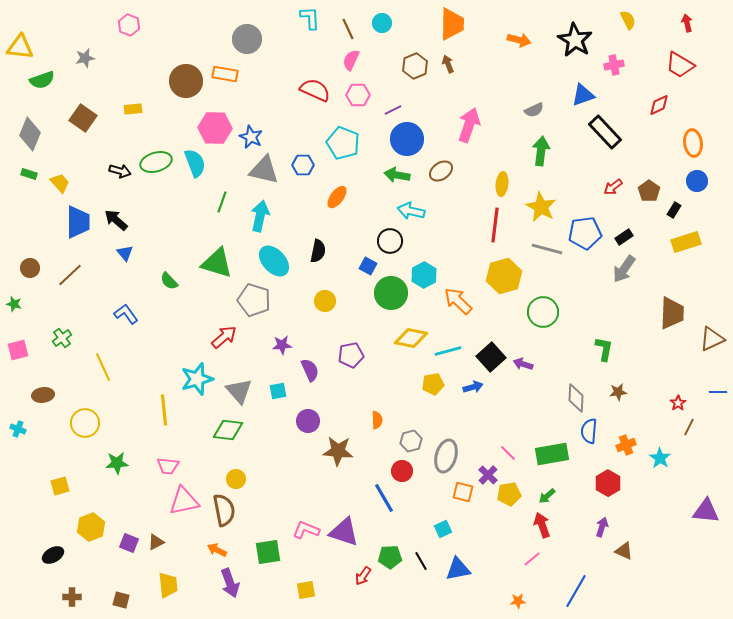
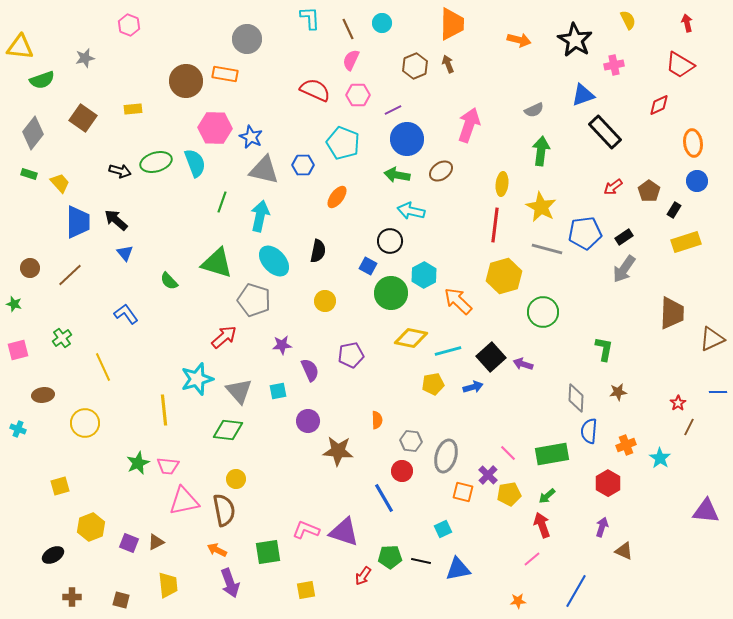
gray diamond at (30, 134): moved 3 px right, 1 px up; rotated 16 degrees clockwise
gray hexagon at (411, 441): rotated 20 degrees clockwise
green star at (117, 463): moved 21 px right; rotated 20 degrees counterclockwise
black line at (421, 561): rotated 48 degrees counterclockwise
